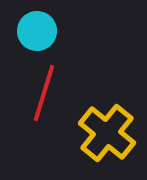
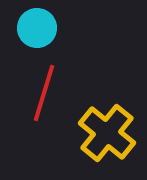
cyan circle: moved 3 px up
